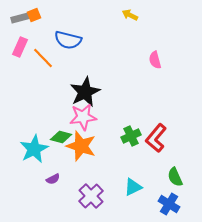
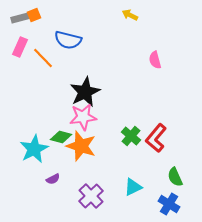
green cross: rotated 24 degrees counterclockwise
